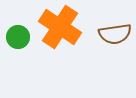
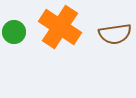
green circle: moved 4 px left, 5 px up
